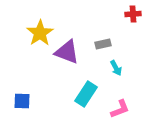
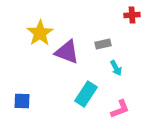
red cross: moved 1 px left, 1 px down
